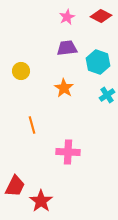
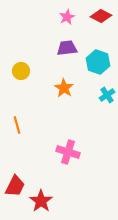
orange line: moved 15 px left
pink cross: rotated 15 degrees clockwise
